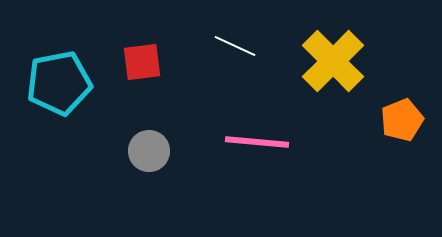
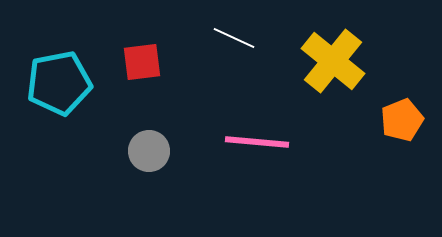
white line: moved 1 px left, 8 px up
yellow cross: rotated 6 degrees counterclockwise
